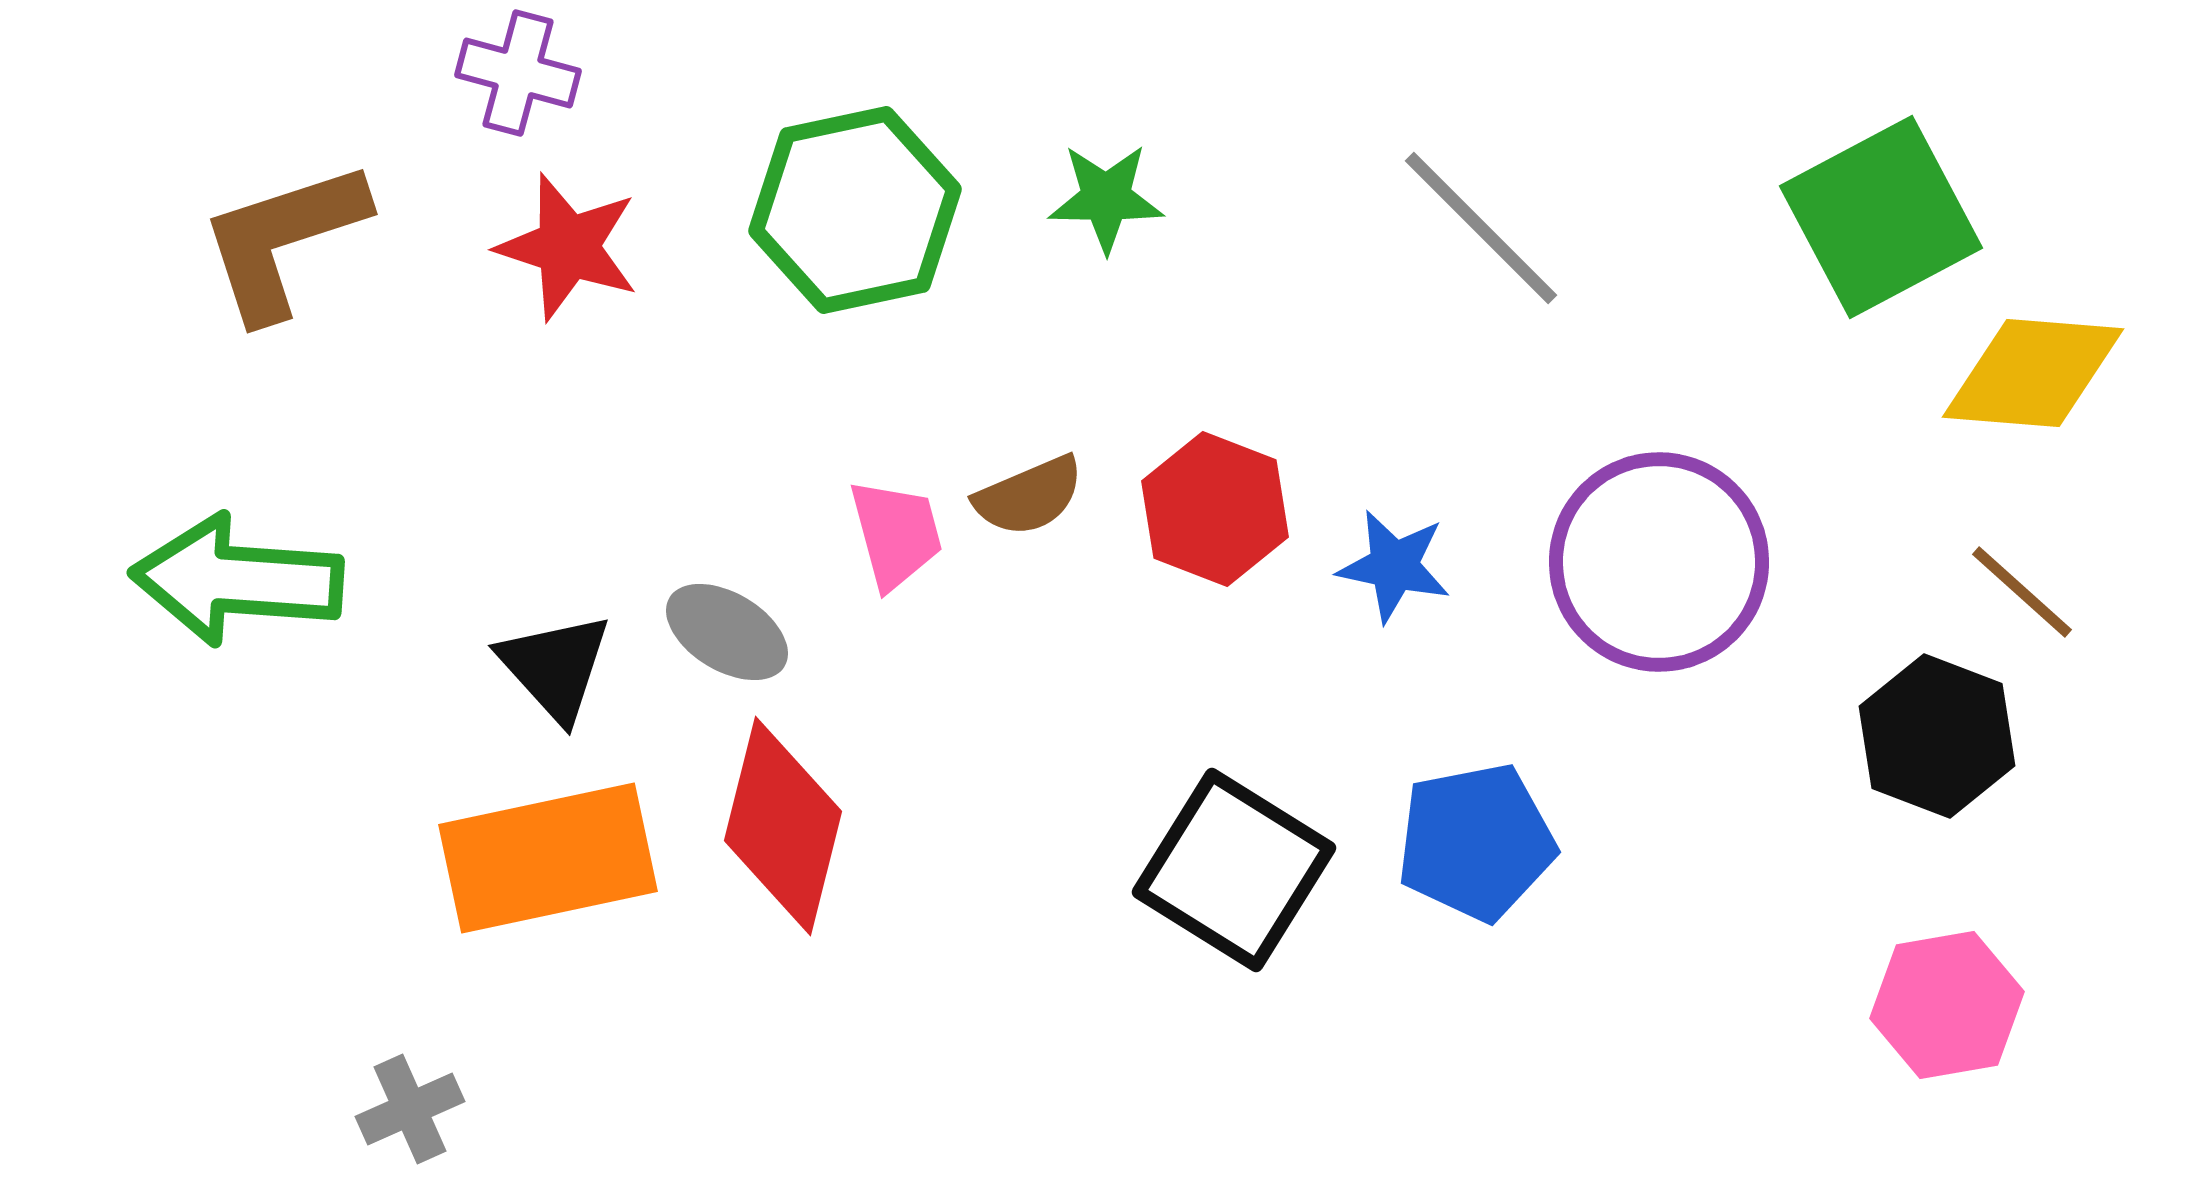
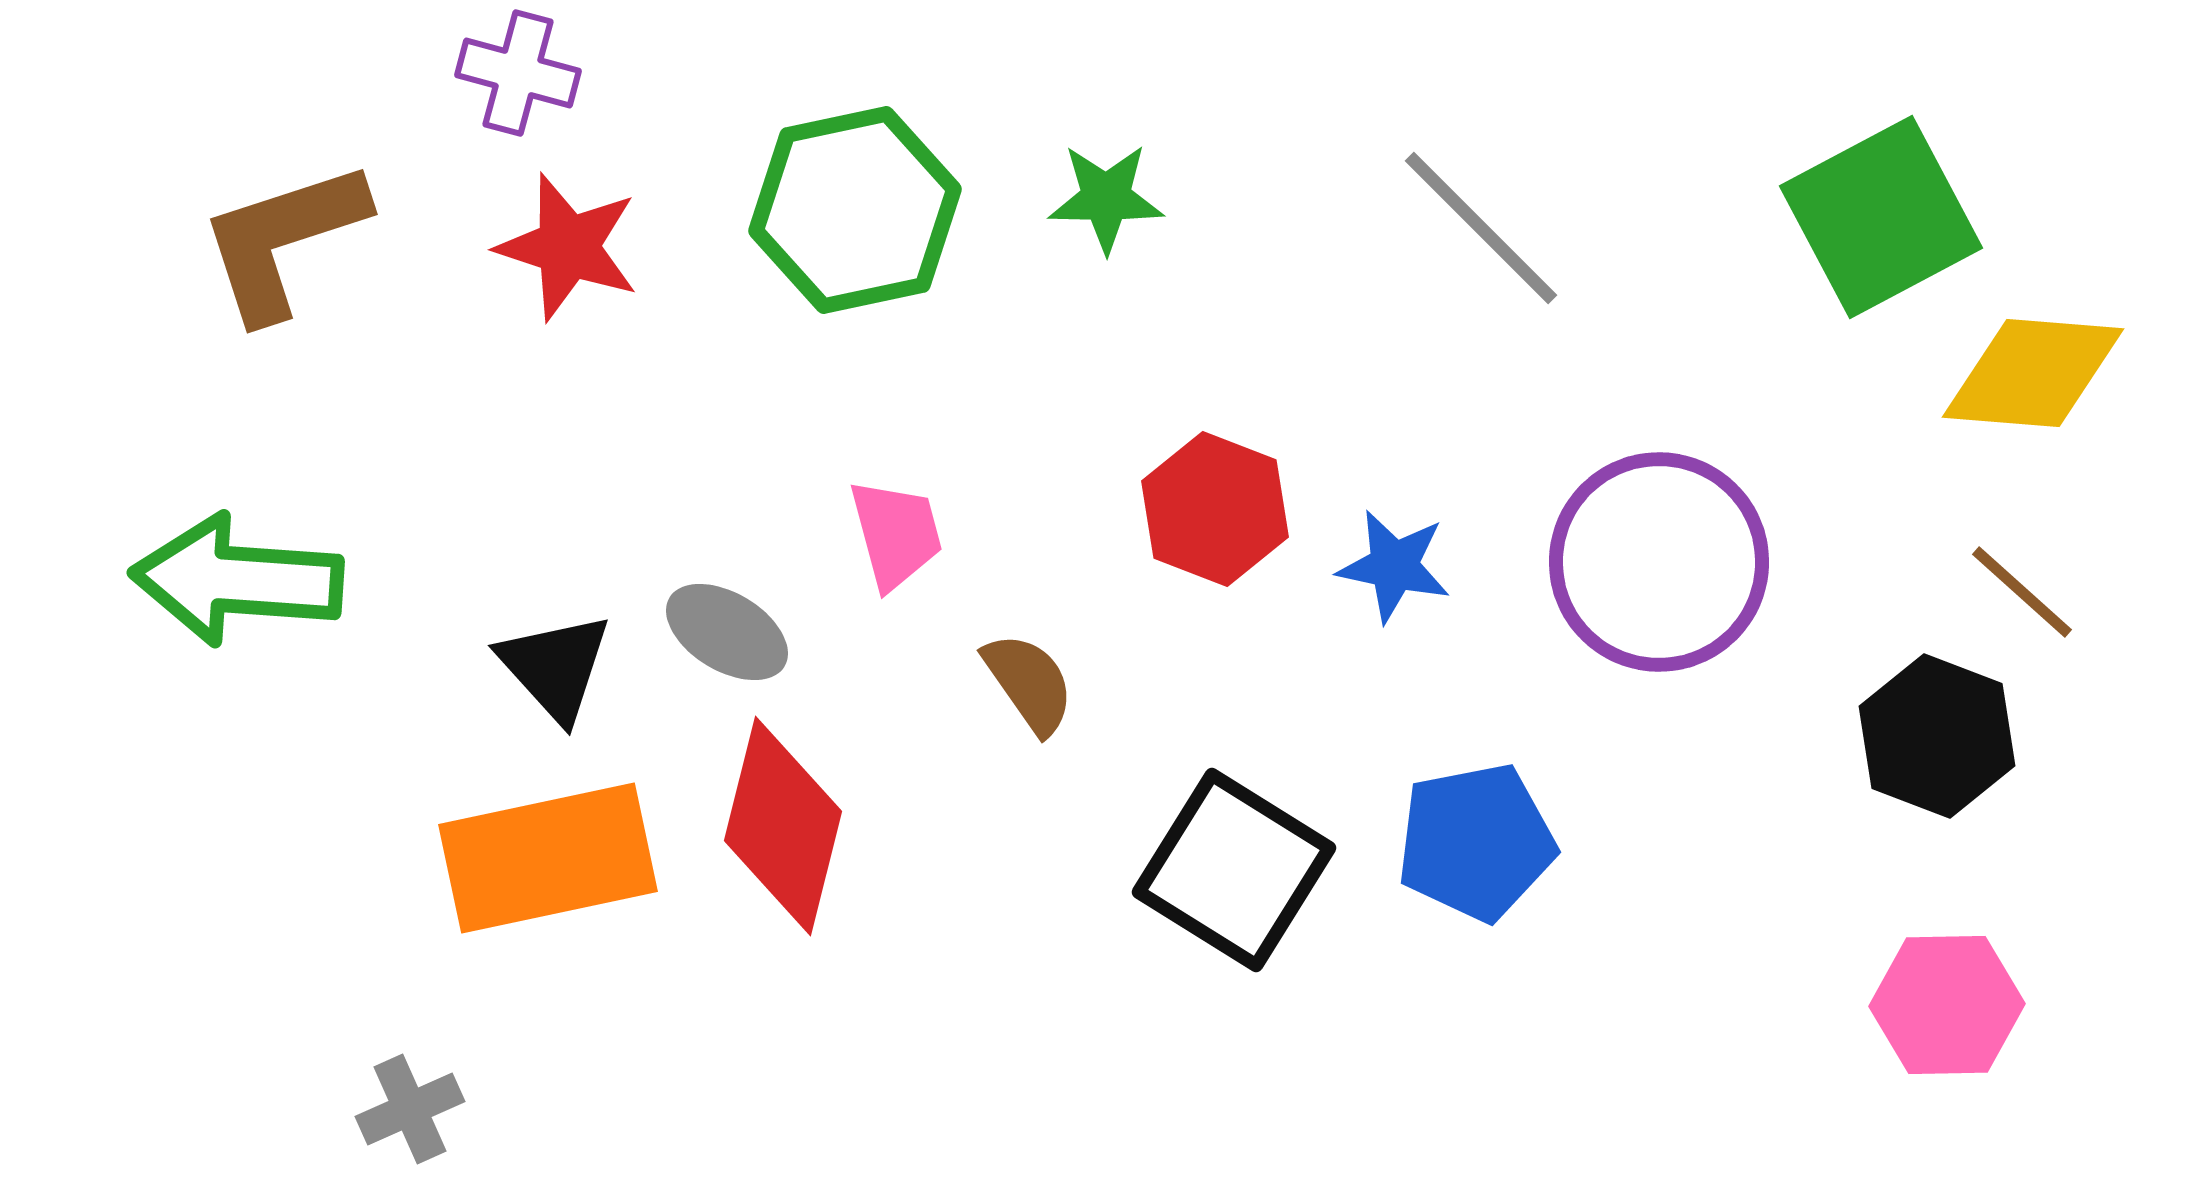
brown semicircle: moved 187 px down; rotated 102 degrees counterclockwise
pink hexagon: rotated 9 degrees clockwise
